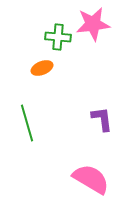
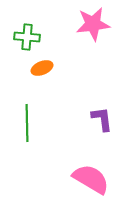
green cross: moved 31 px left
green line: rotated 15 degrees clockwise
